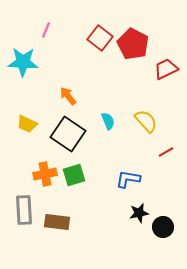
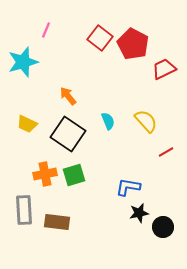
cyan star: rotated 20 degrees counterclockwise
red trapezoid: moved 2 px left
blue L-shape: moved 8 px down
